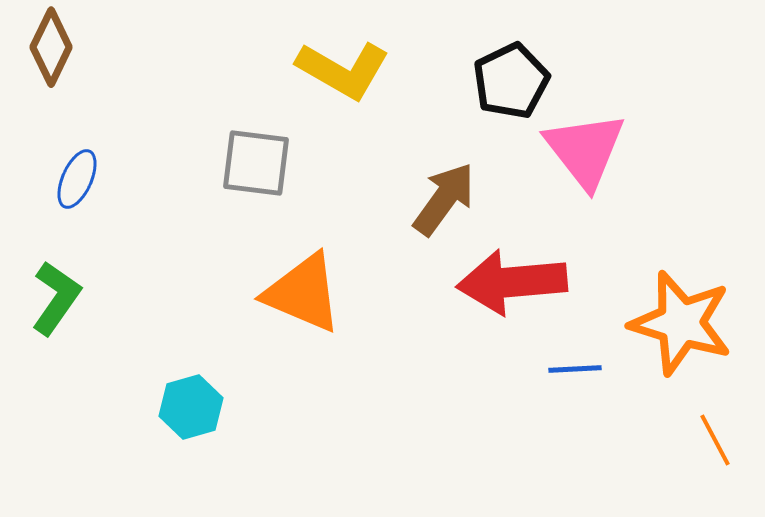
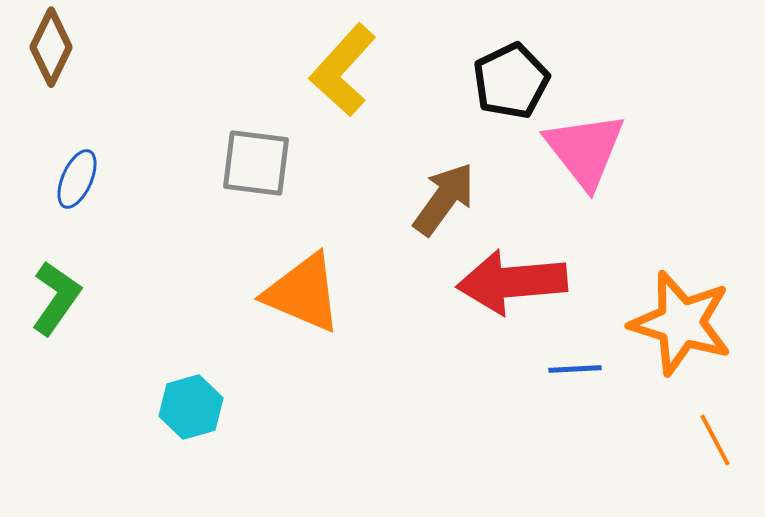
yellow L-shape: rotated 102 degrees clockwise
